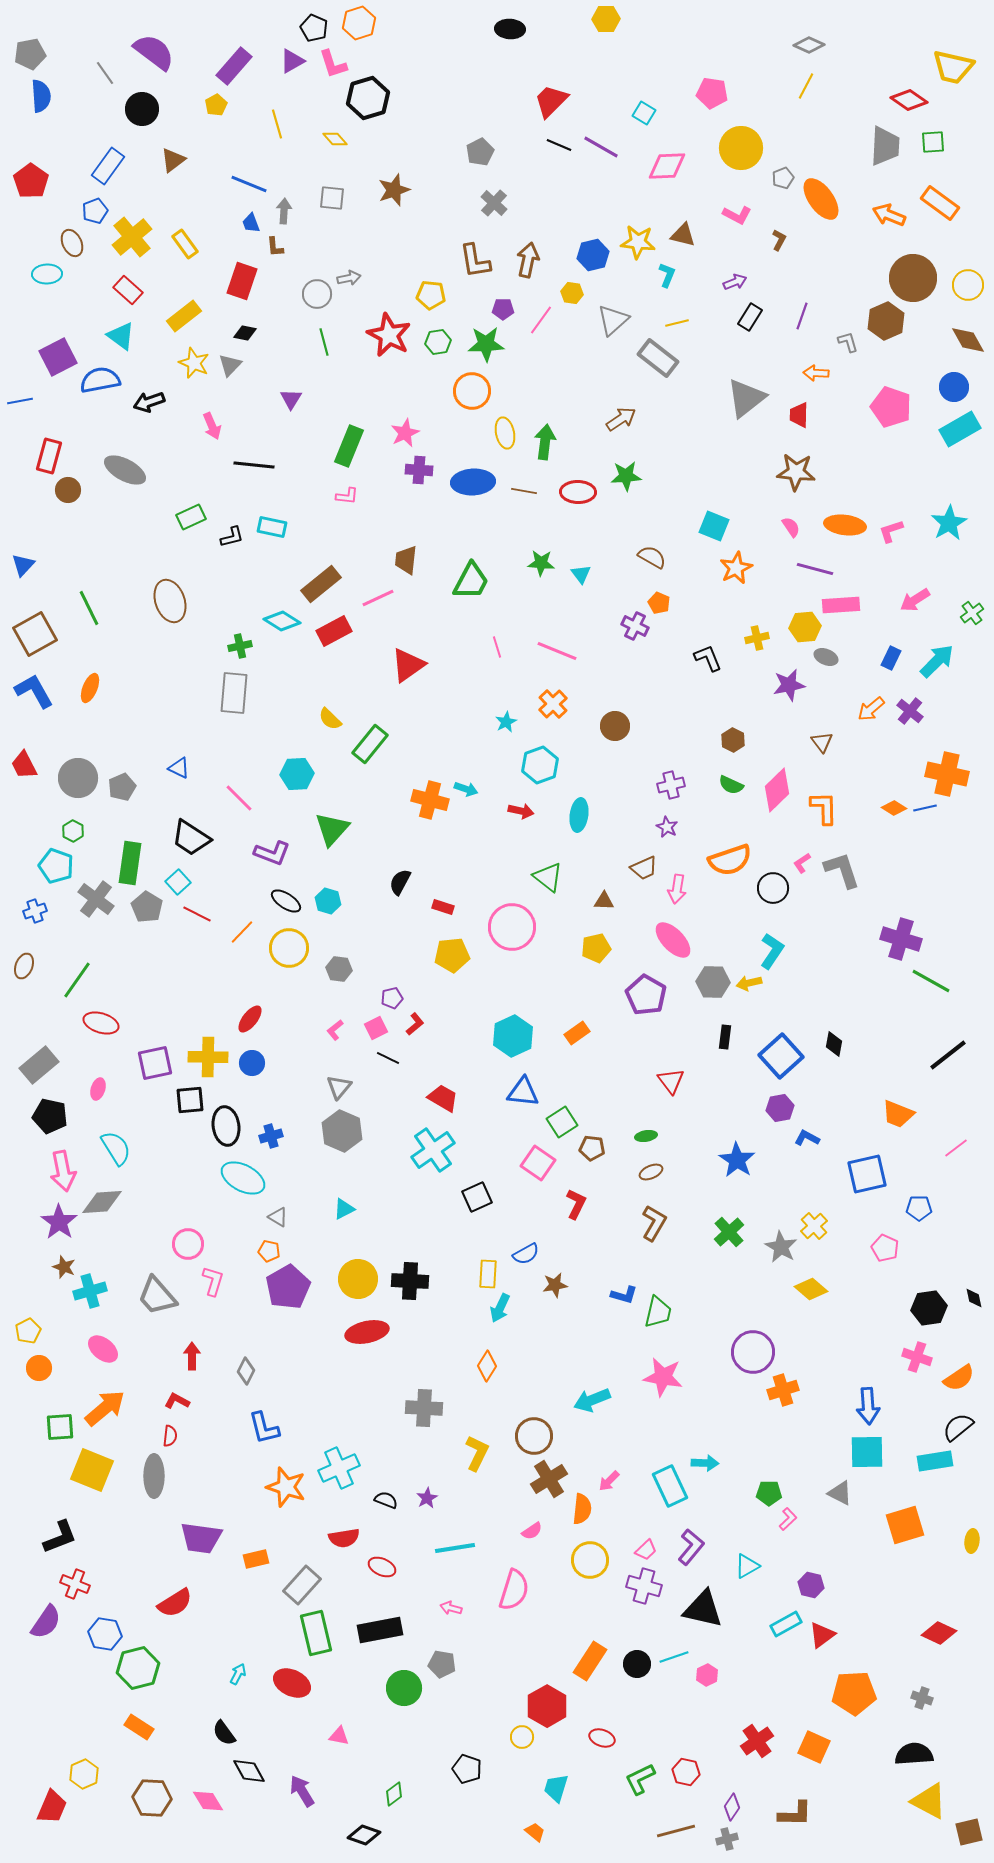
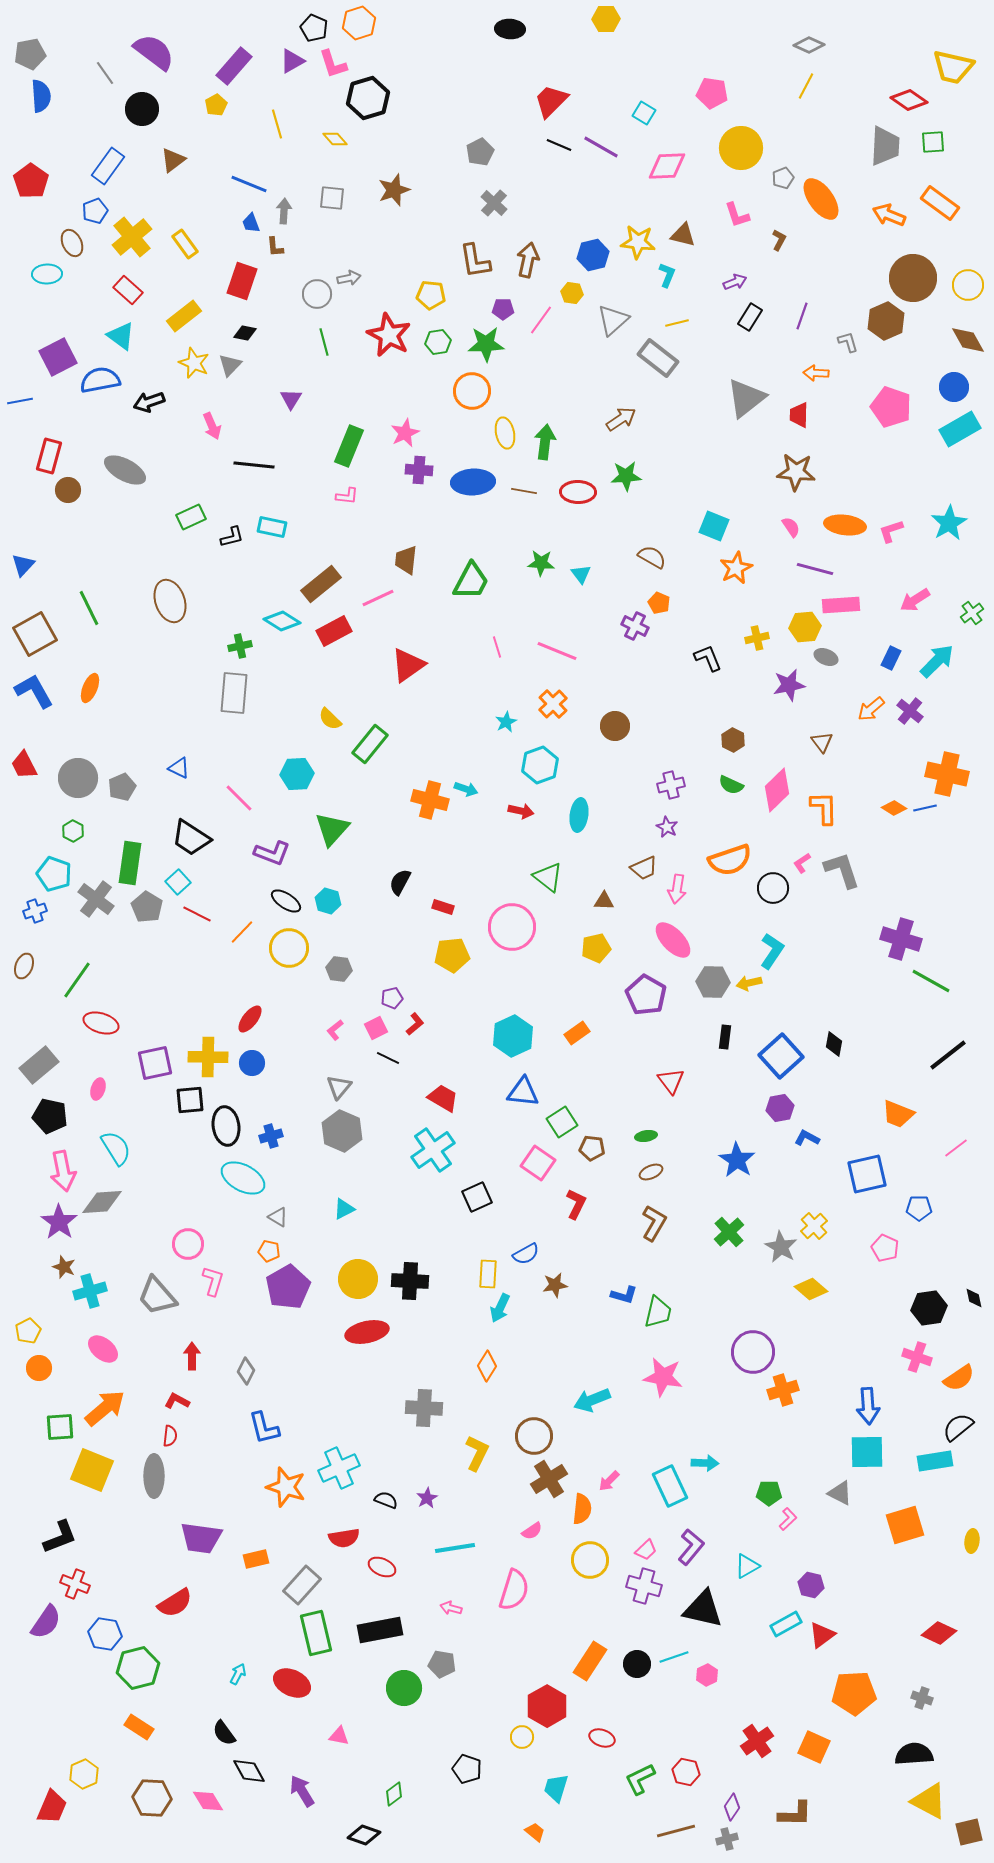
pink L-shape at (737, 215): rotated 44 degrees clockwise
cyan pentagon at (56, 866): moved 2 px left, 8 px down
